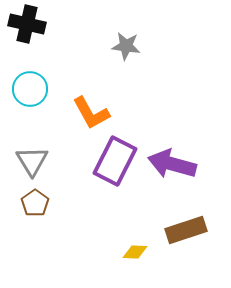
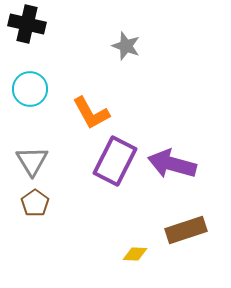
gray star: rotated 12 degrees clockwise
yellow diamond: moved 2 px down
